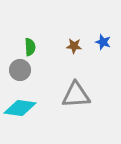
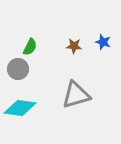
green semicircle: rotated 30 degrees clockwise
gray circle: moved 2 px left, 1 px up
gray triangle: rotated 12 degrees counterclockwise
